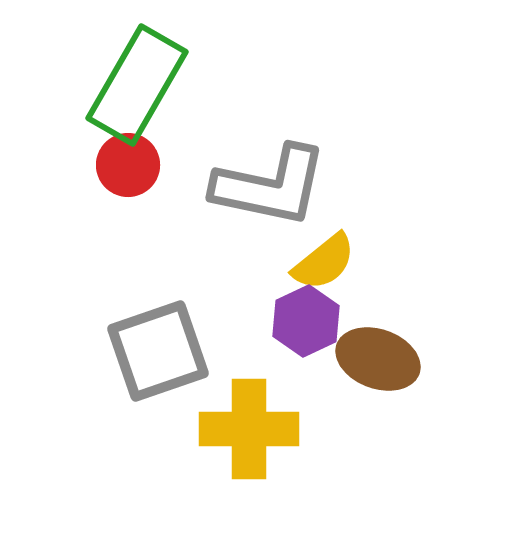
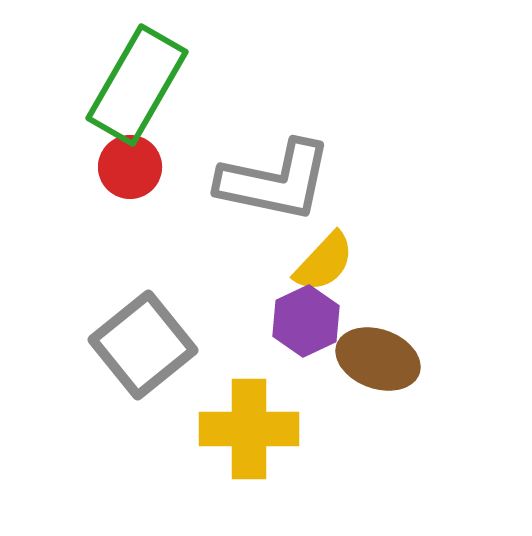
red circle: moved 2 px right, 2 px down
gray L-shape: moved 5 px right, 5 px up
yellow semicircle: rotated 8 degrees counterclockwise
gray square: moved 15 px left, 6 px up; rotated 20 degrees counterclockwise
